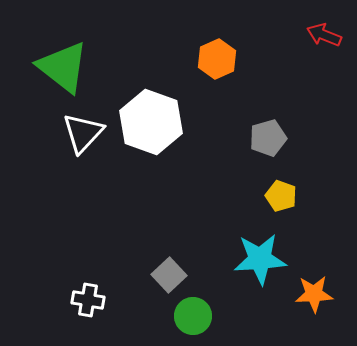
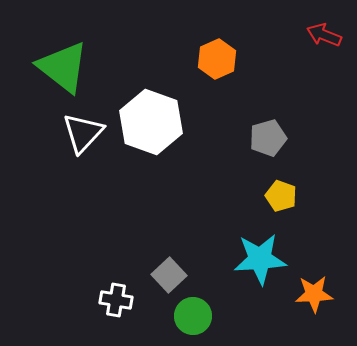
white cross: moved 28 px right
